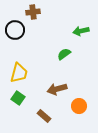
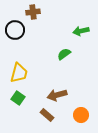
brown arrow: moved 6 px down
orange circle: moved 2 px right, 9 px down
brown rectangle: moved 3 px right, 1 px up
